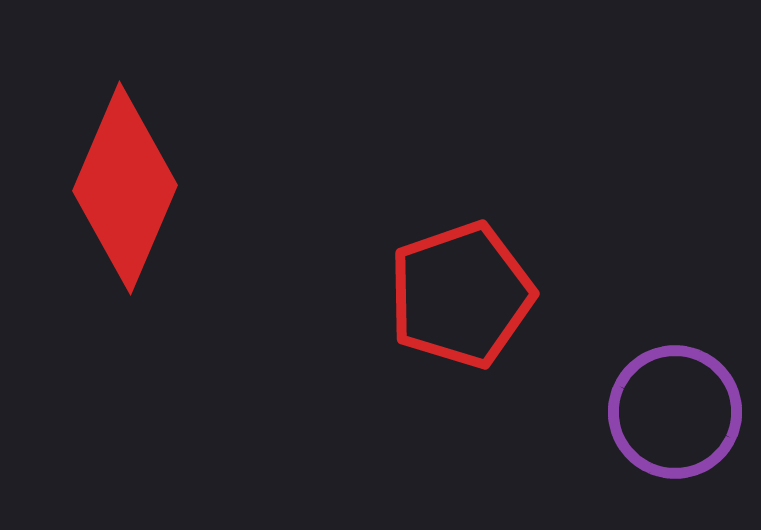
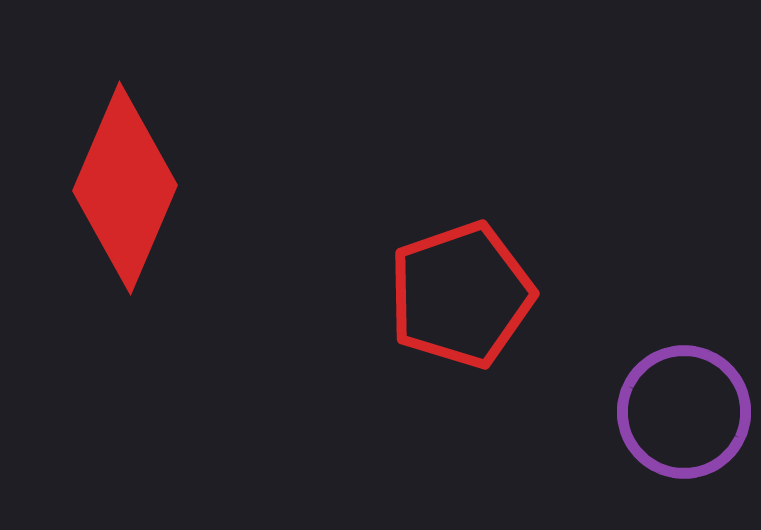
purple circle: moved 9 px right
